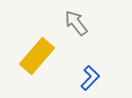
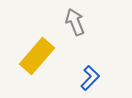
gray arrow: moved 1 px left, 1 px up; rotated 16 degrees clockwise
